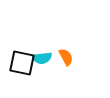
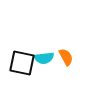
cyan semicircle: moved 2 px right
